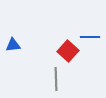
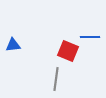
red square: rotated 20 degrees counterclockwise
gray line: rotated 10 degrees clockwise
